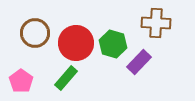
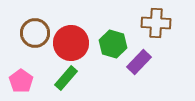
red circle: moved 5 px left
